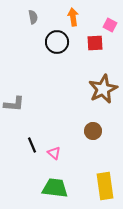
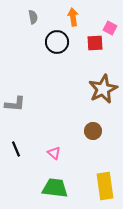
pink square: moved 3 px down
gray L-shape: moved 1 px right
black line: moved 16 px left, 4 px down
